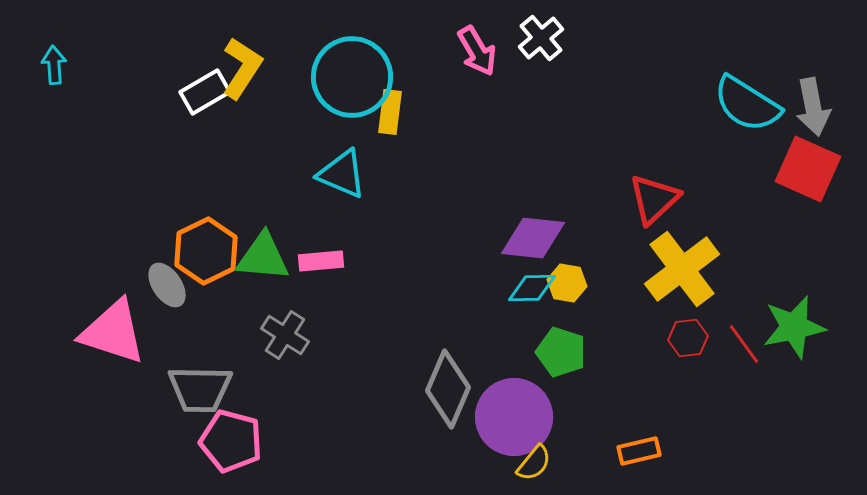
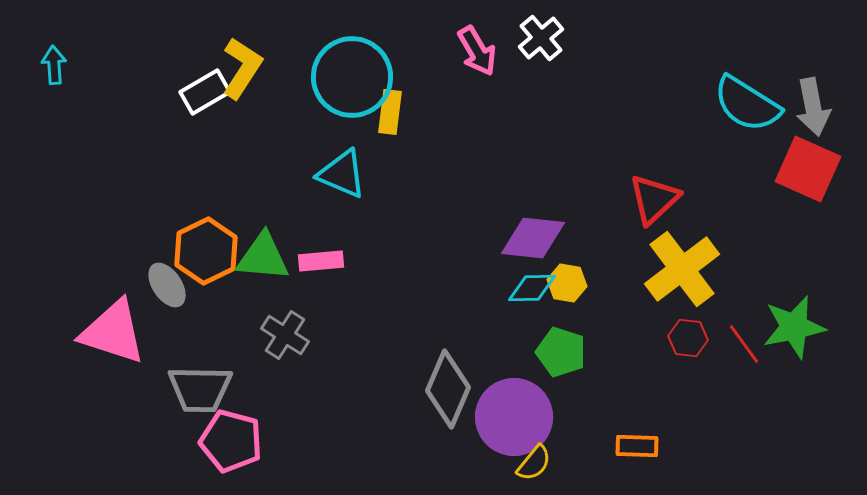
red hexagon: rotated 12 degrees clockwise
orange rectangle: moved 2 px left, 5 px up; rotated 15 degrees clockwise
